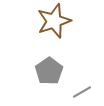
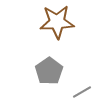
brown star: moved 3 px right, 1 px down; rotated 16 degrees clockwise
